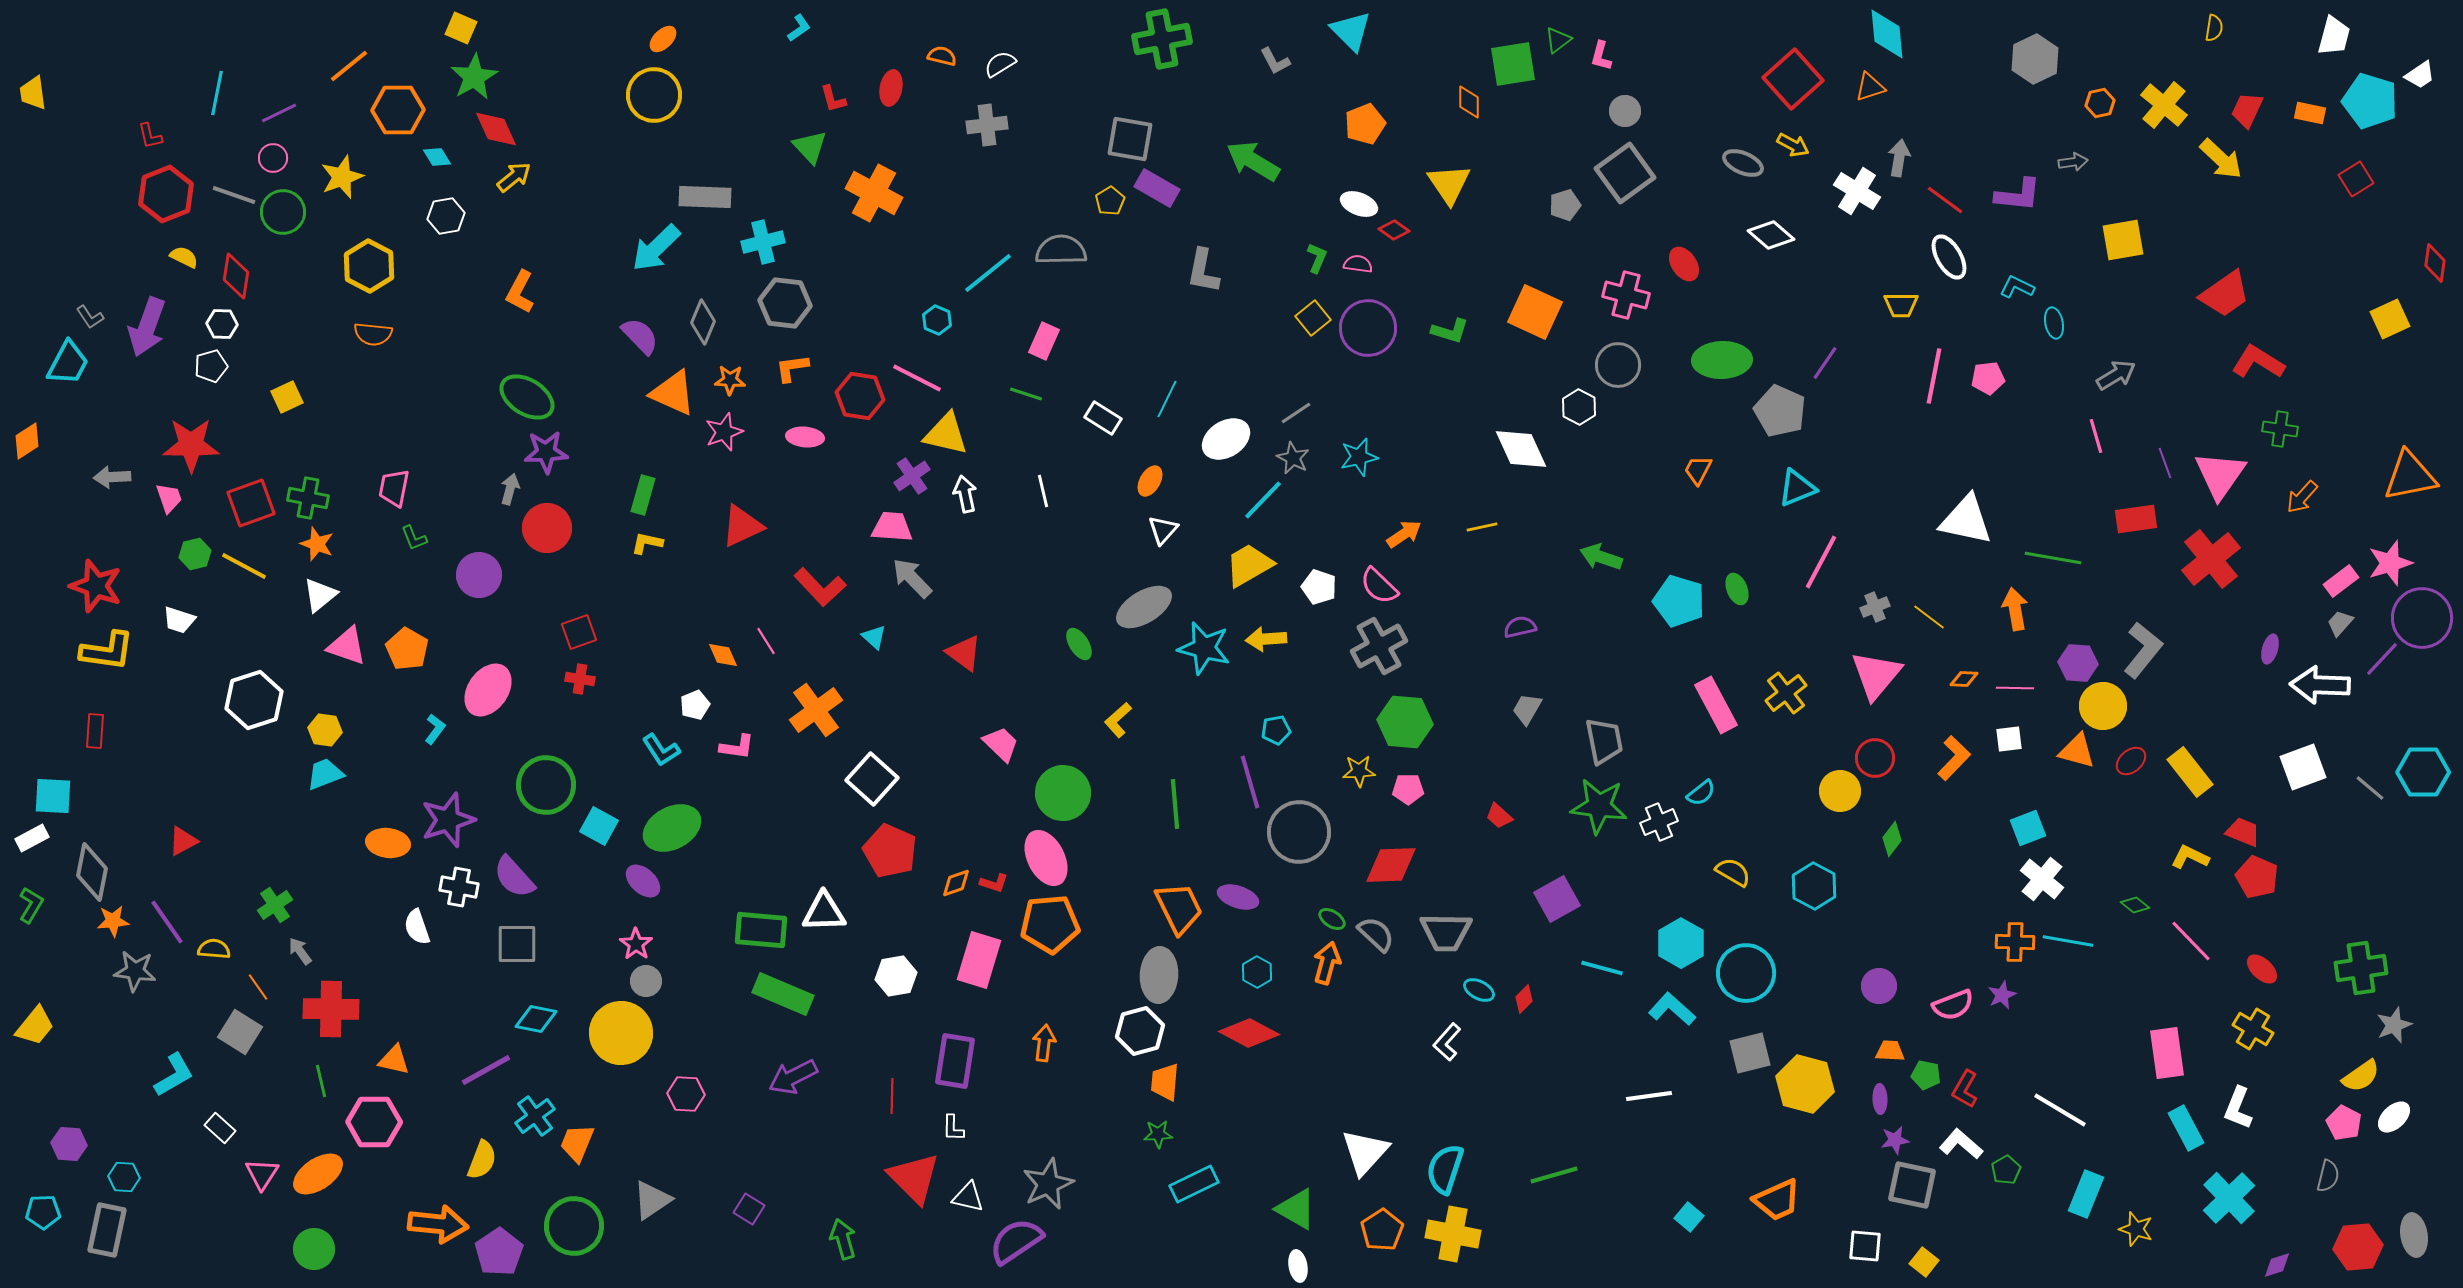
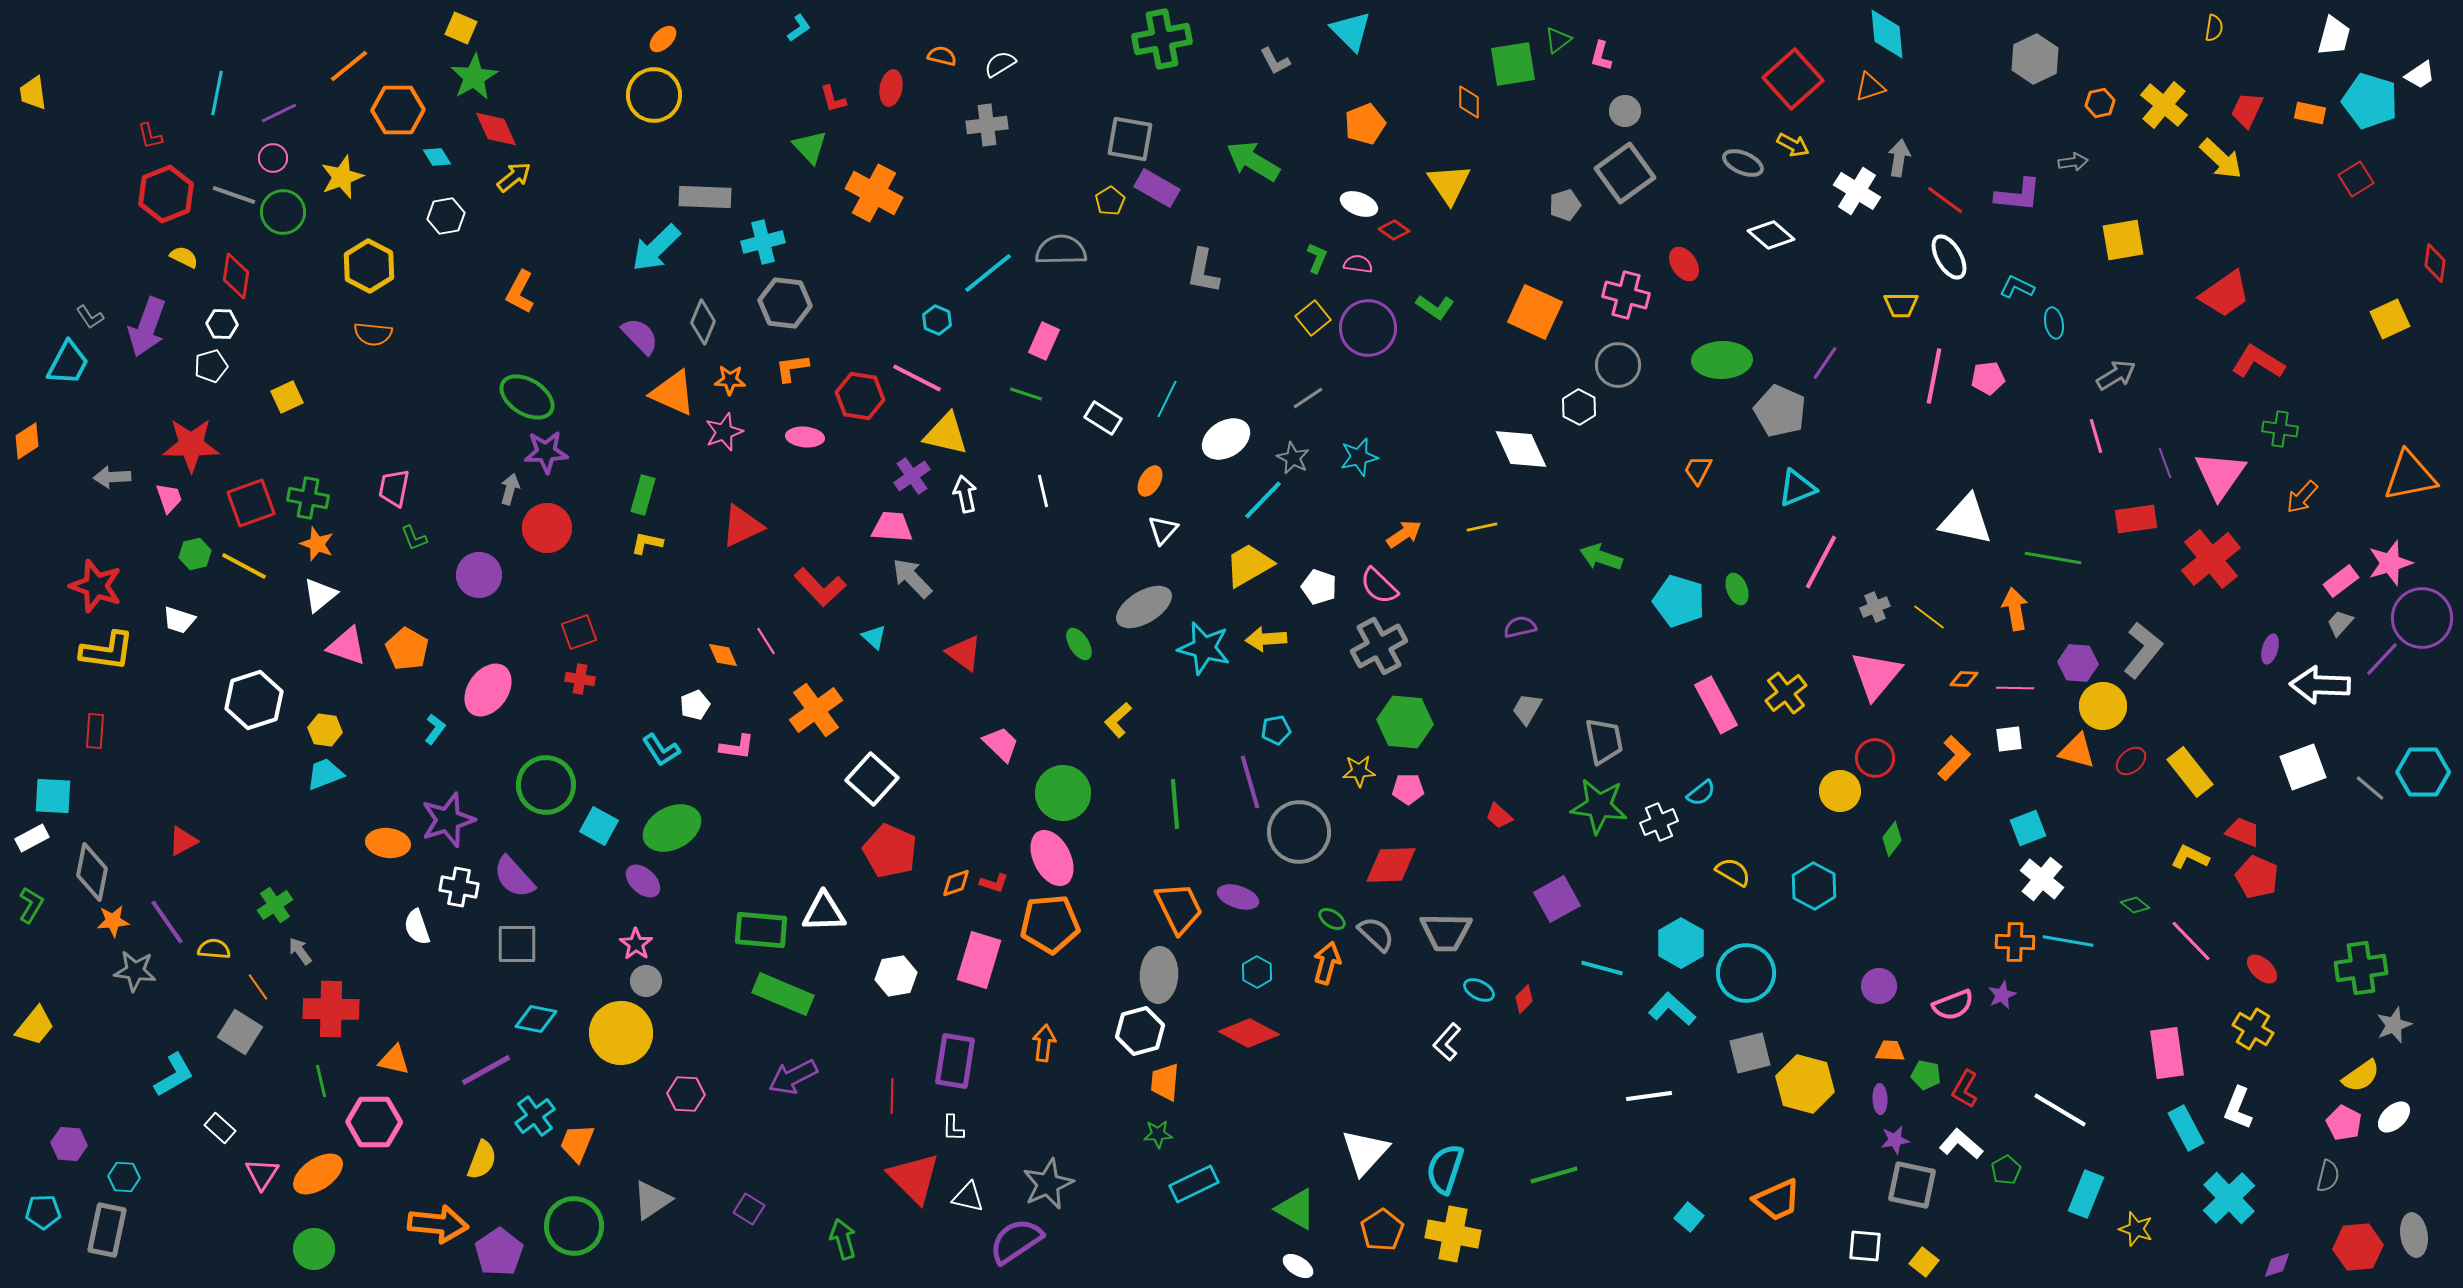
green L-shape at (1450, 331): moved 15 px left, 24 px up; rotated 18 degrees clockwise
gray line at (1296, 413): moved 12 px right, 15 px up
pink ellipse at (1046, 858): moved 6 px right
white ellipse at (1298, 1266): rotated 48 degrees counterclockwise
